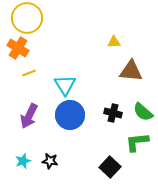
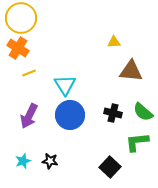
yellow circle: moved 6 px left
